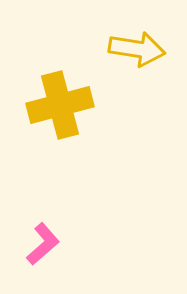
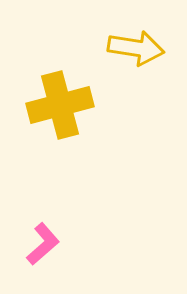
yellow arrow: moved 1 px left, 1 px up
